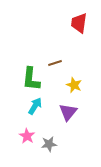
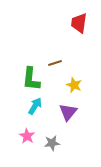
gray star: moved 3 px right, 1 px up
